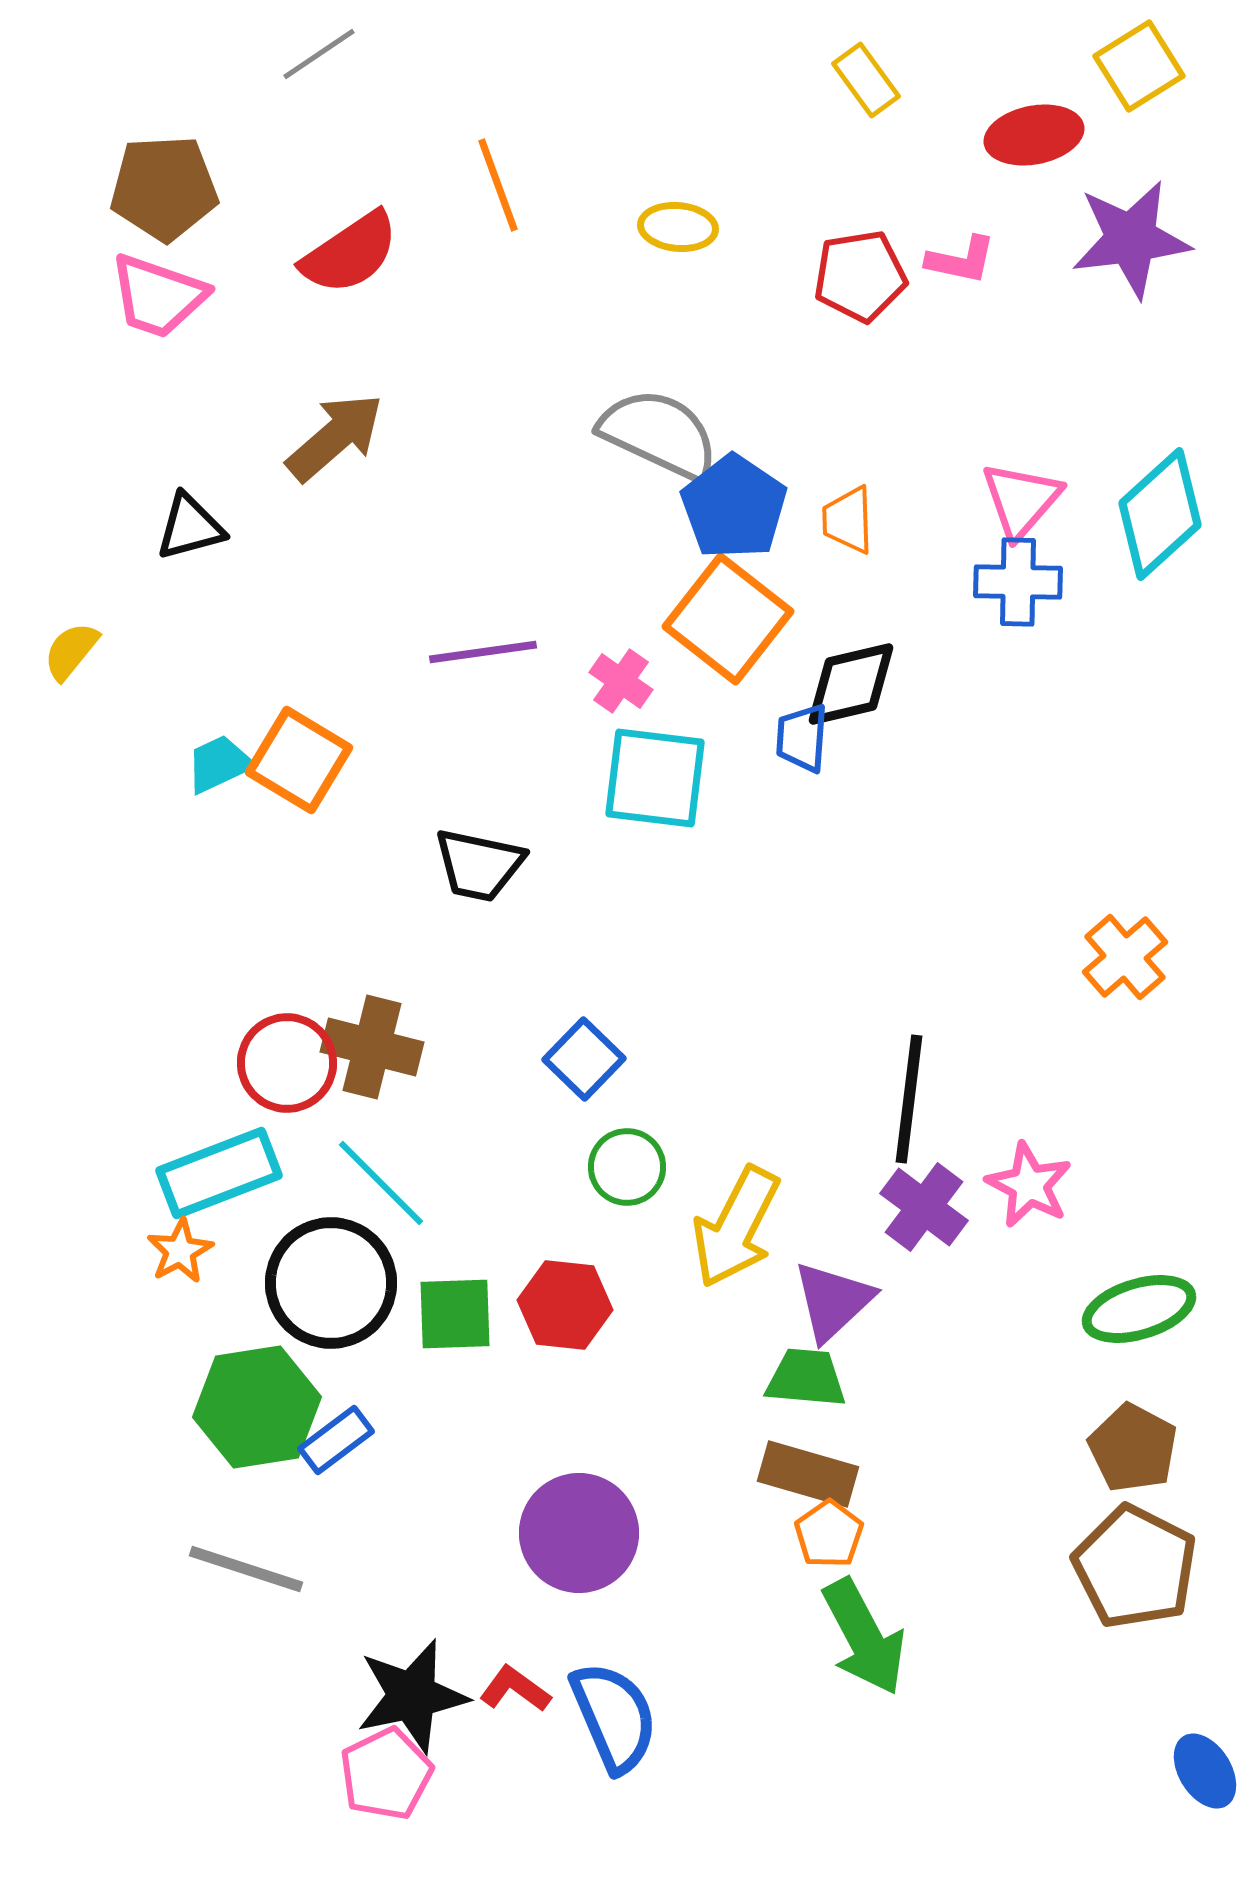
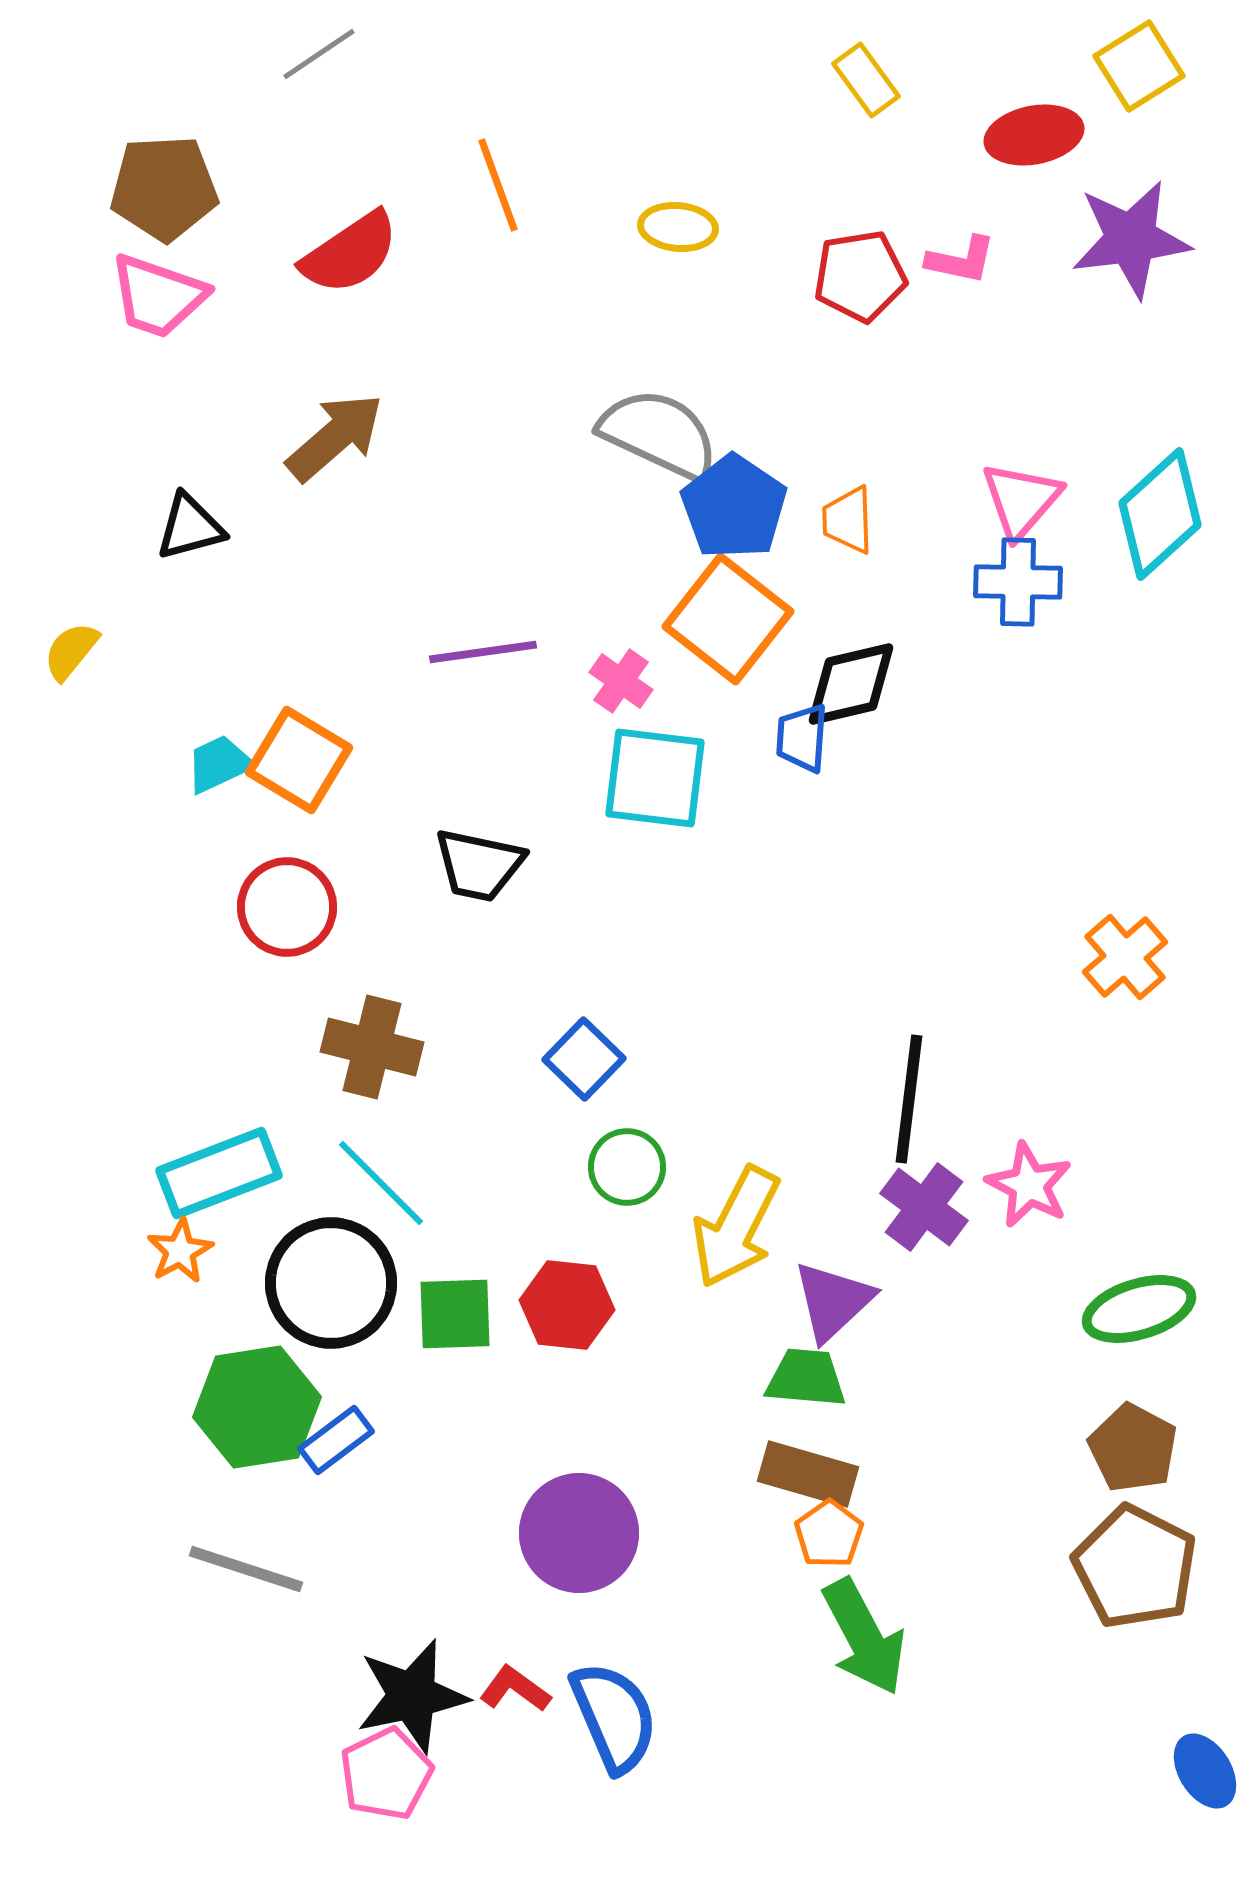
red circle at (287, 1063): moved 156 px up
red hexagon at (565, 1305): moved 2 px right
